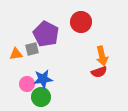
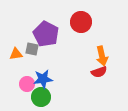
gray square: rotated 24 degrees clockwise
